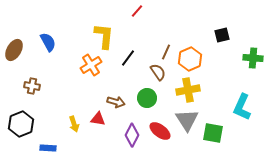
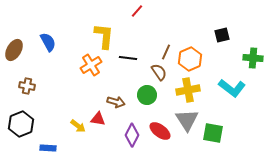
black line: rotated 60 degrees clockwise
brown semicircle: moved 1 px right
brown cross: moved 5 px left
green circle: moved 3 px up
cyan L-shape: moved 10 px left, 19 px up; rotated 76 degrees counterclockwise
yellow arrow: moved 4 px right, 2 px down; rotated 35 degrees counterclockwise
